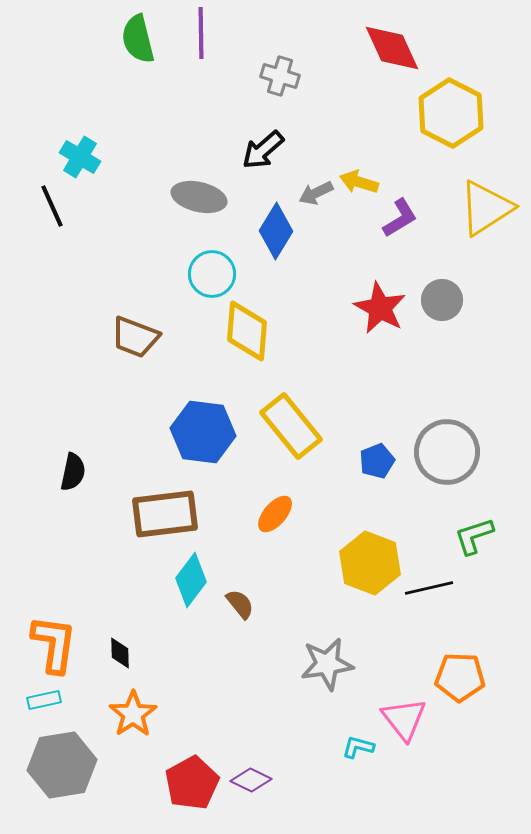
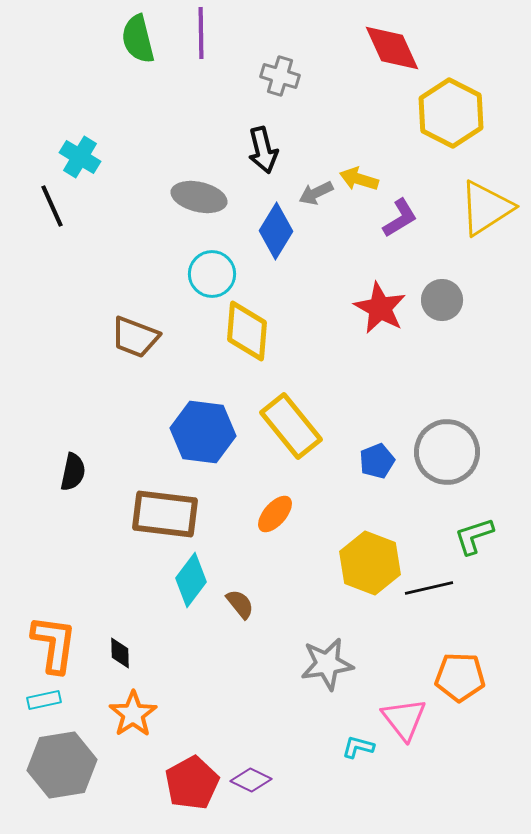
black arrow at (263, 150): rotated 63 degrees counterclockwise
yellow arrow at (359, 182): moved 3 px up
brown rectangle at (165, 514): rotated 14 degrees clockwise
